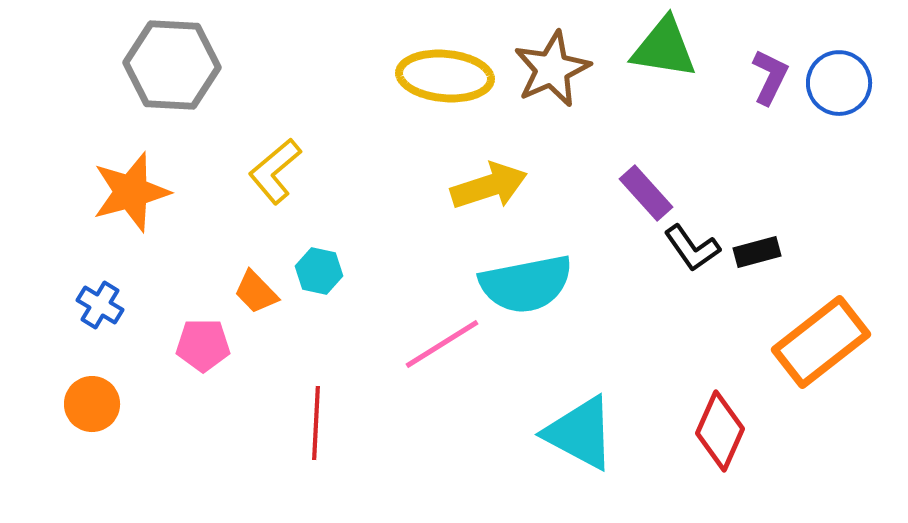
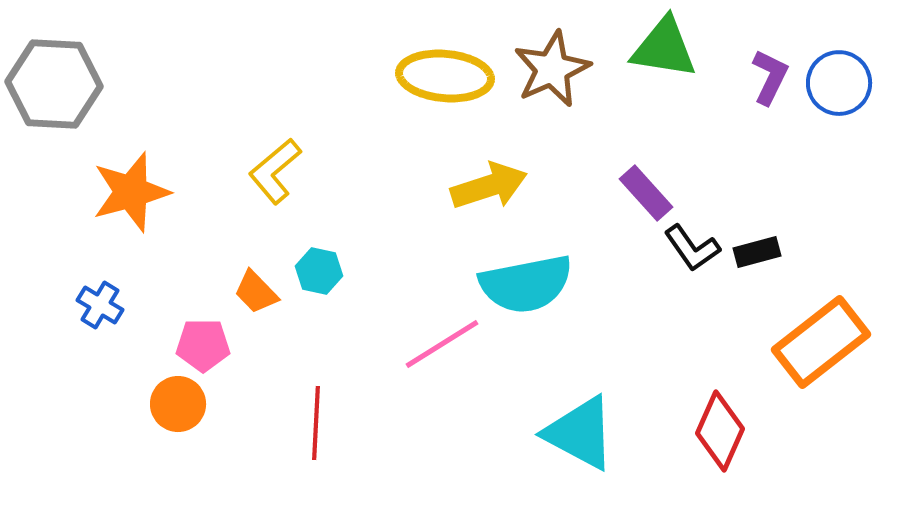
gray hexagon: moved 118 px left, 19 px down
orange circle: moved 86 px right
